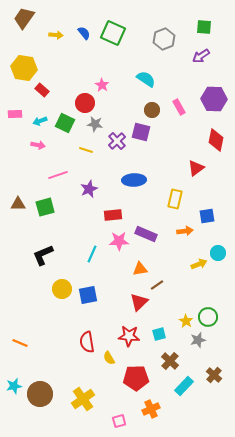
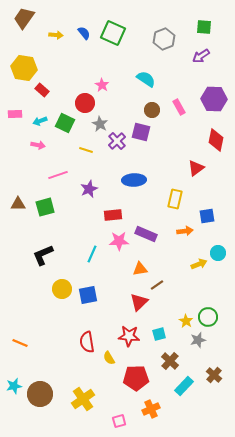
gray star at (95, 124): moved 5 px right; rotated 21 degrees clockwise
